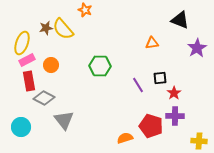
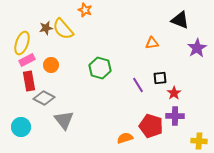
green hexagon: moved 2 px down; rotated 15 degrees clockwise
